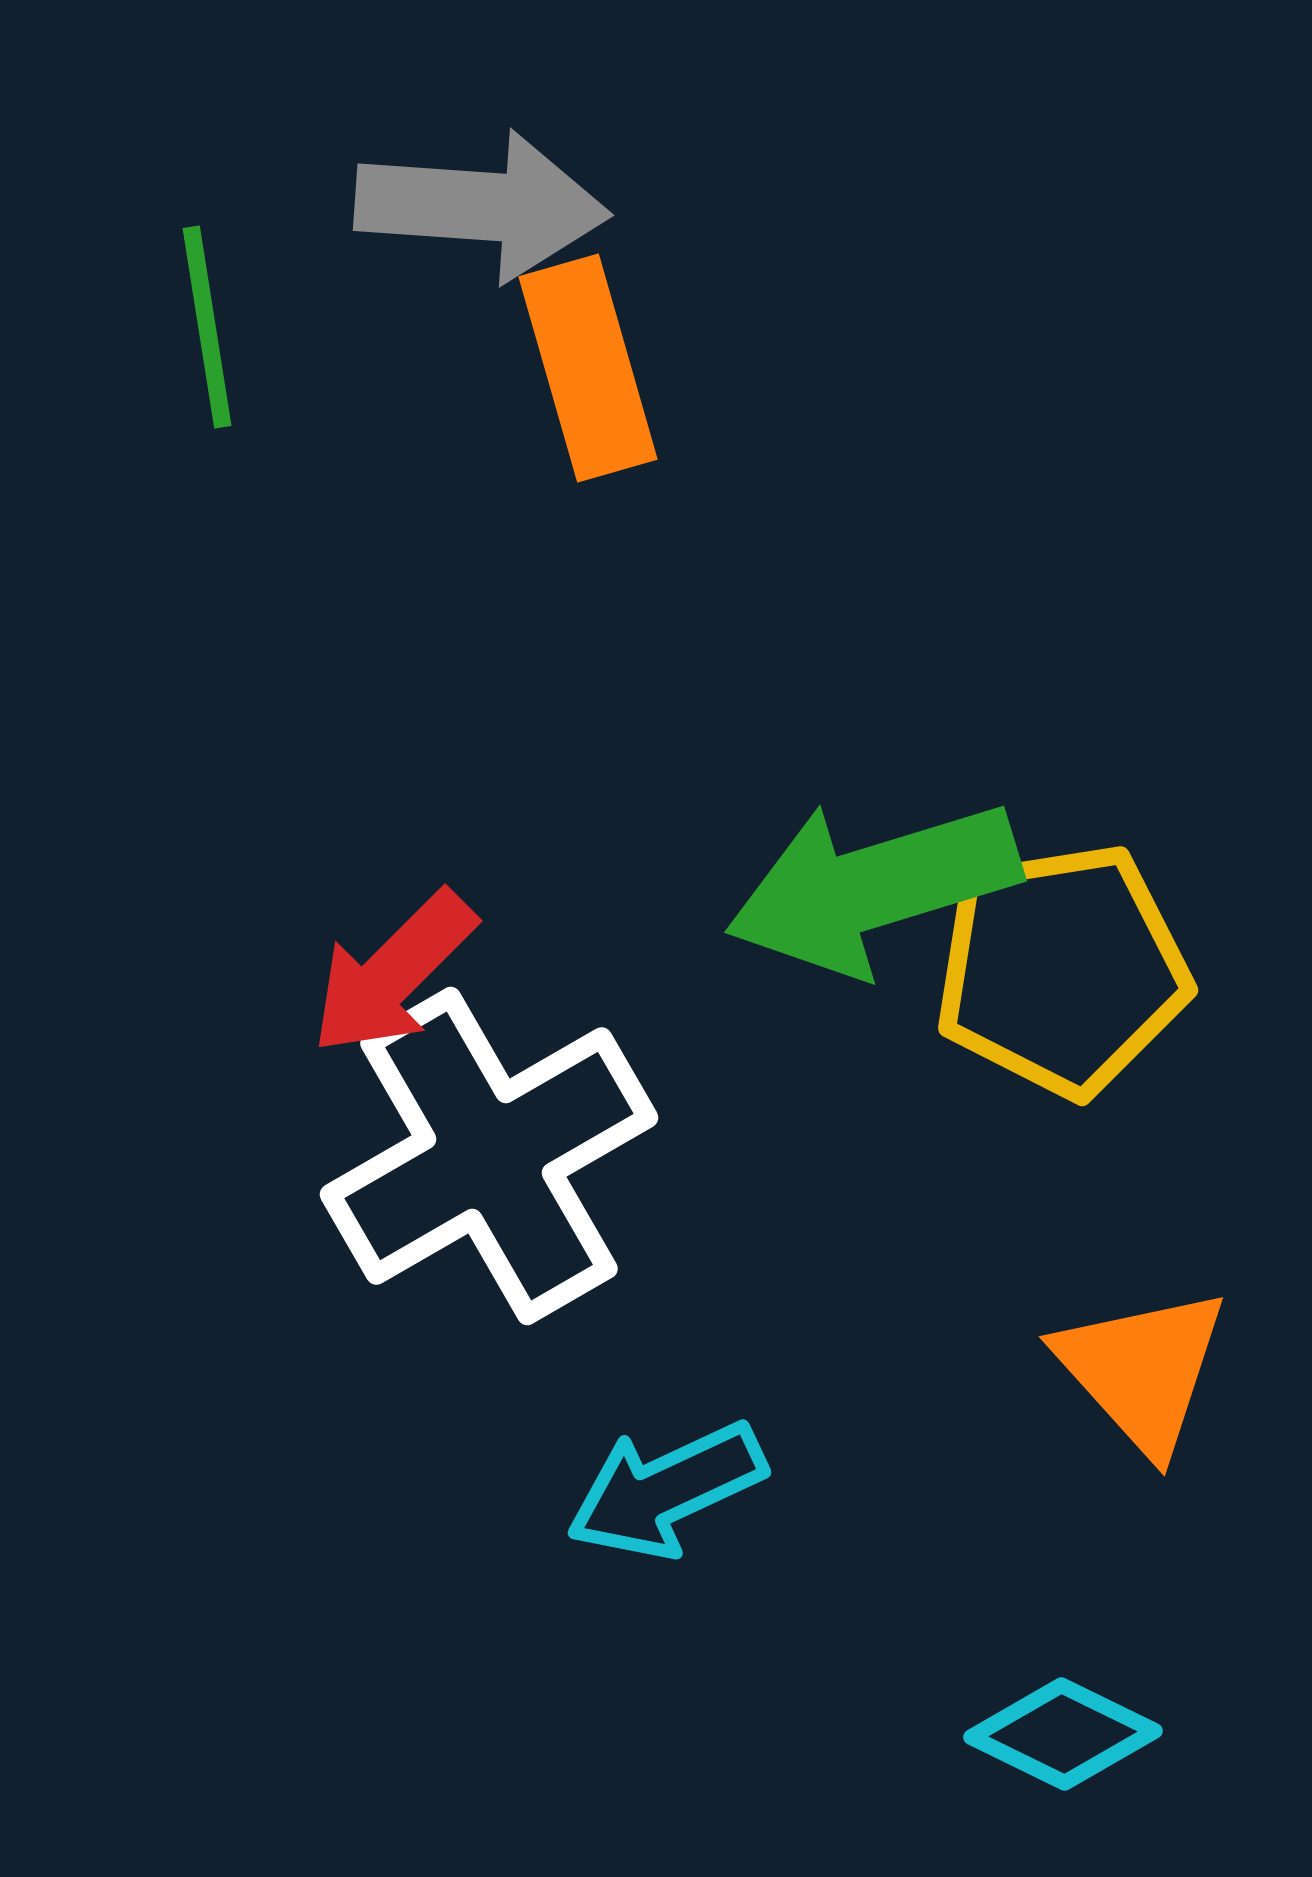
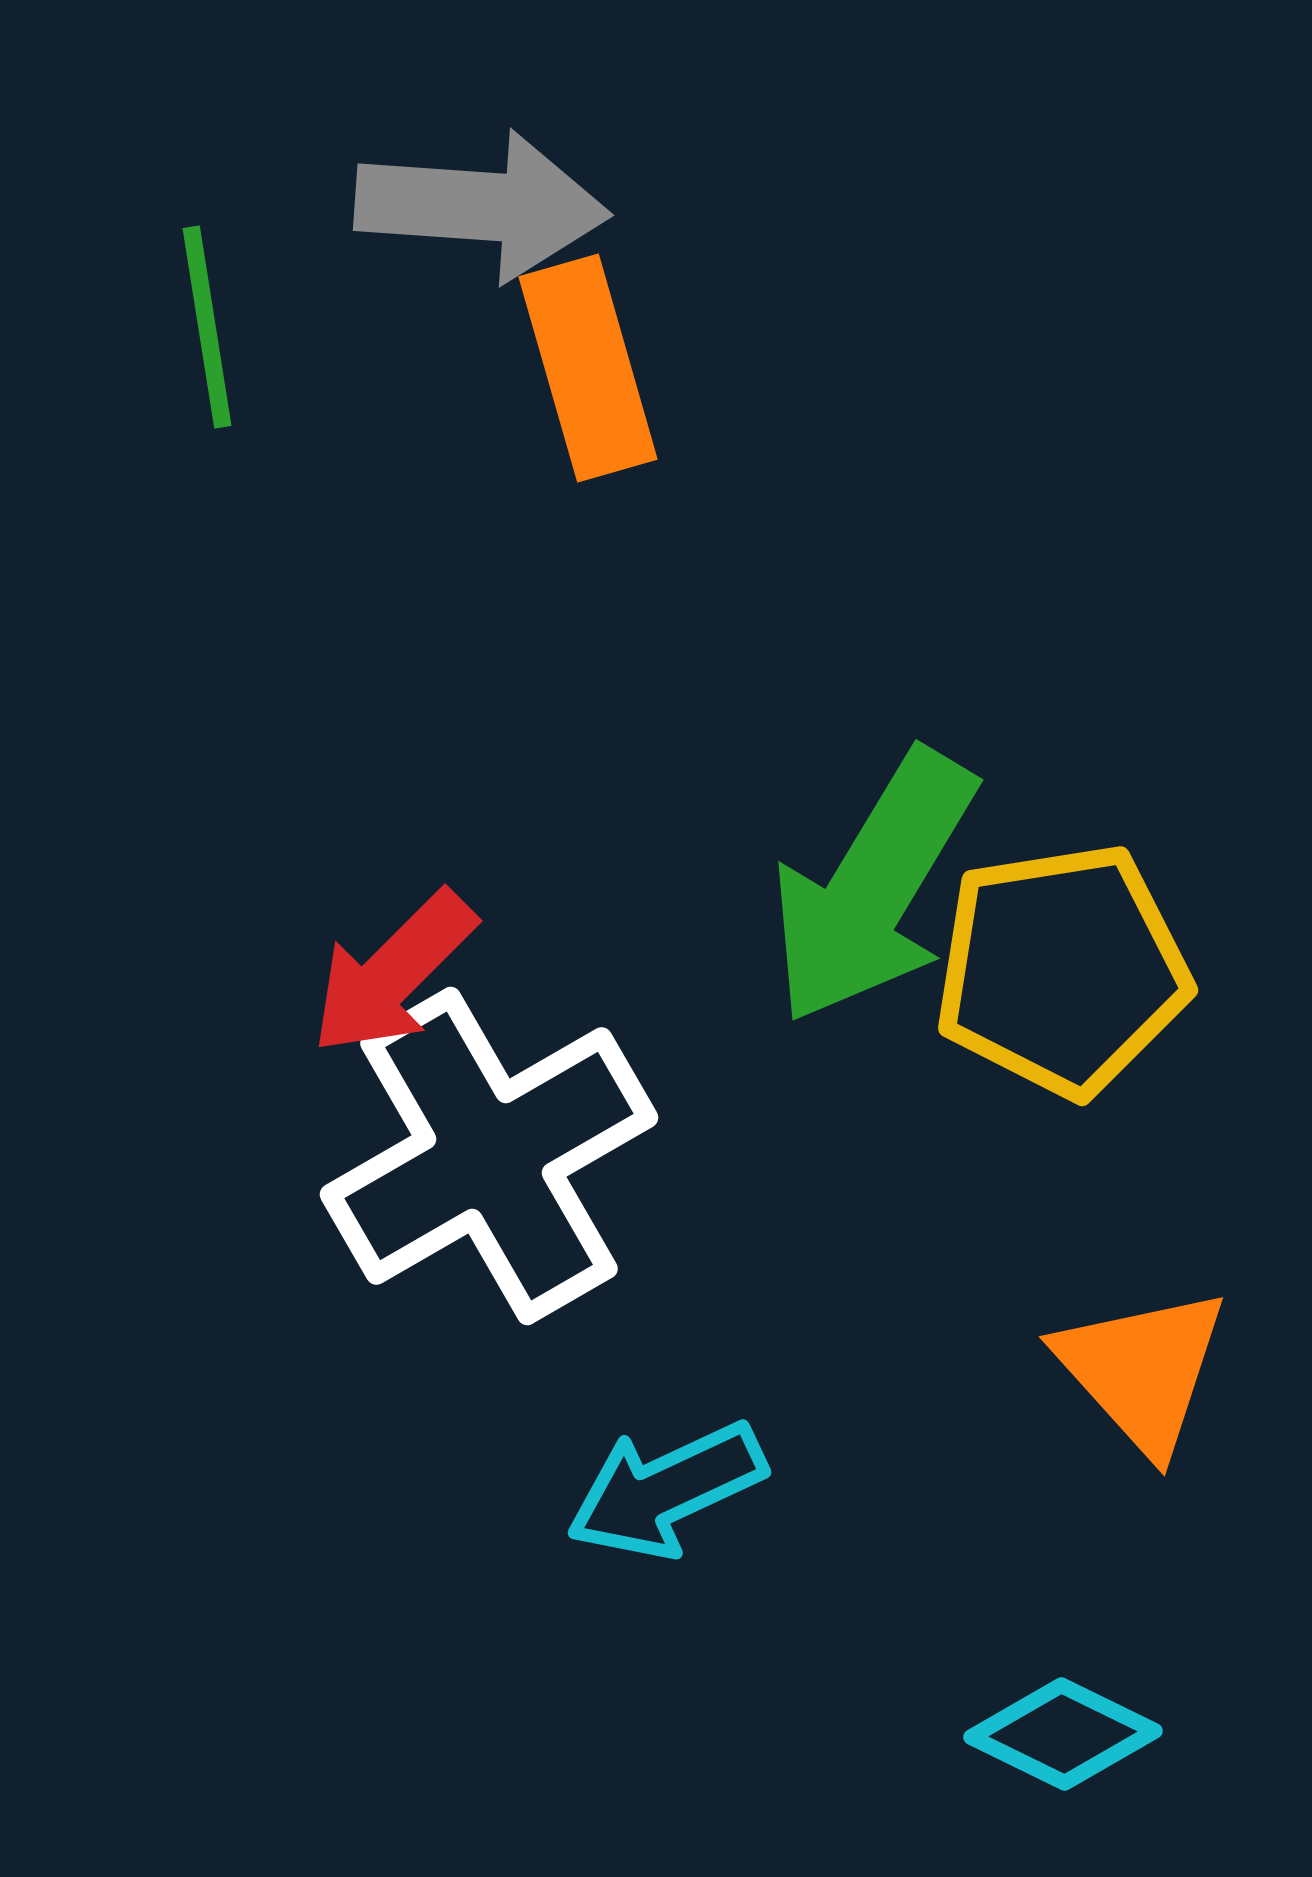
green arrow: rotated 42 degrees counterclockwise
